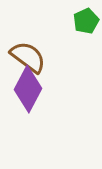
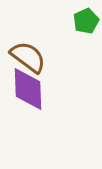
purple diamond: rotated 30 degrees counterclockwise
